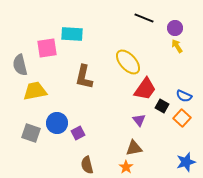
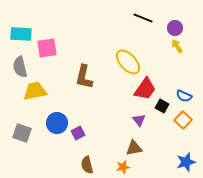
black line: moved 1 px left
cyan rectangle: moved 51 px left
gray semicircle: moved 2 px down
orange square: moved 1 px right, 2 px down
gray square: moved 9 px left
orange star: moved 3 px left; rotated 24 degrees clockwise
